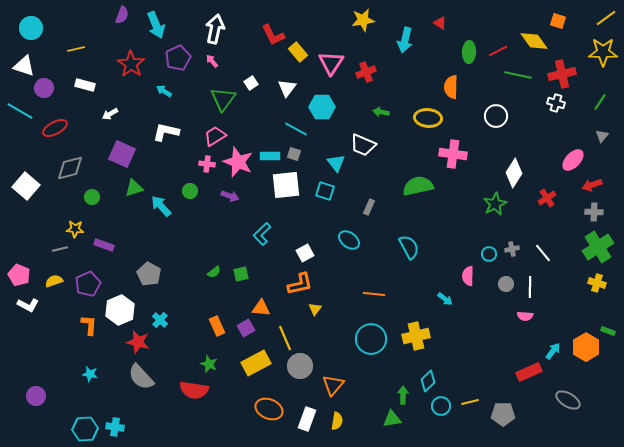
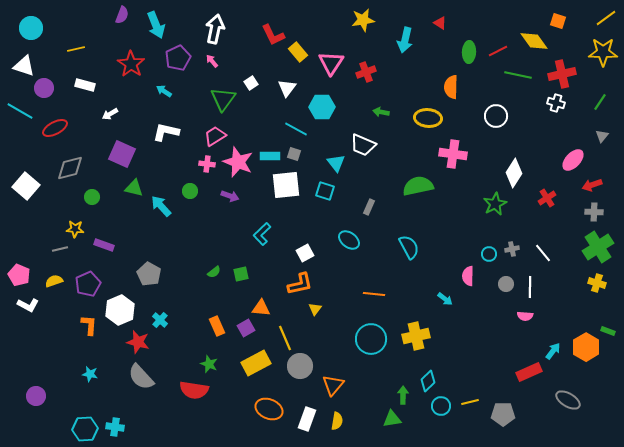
green triangle at (134, 188): rotated 30 degrees clockwise
